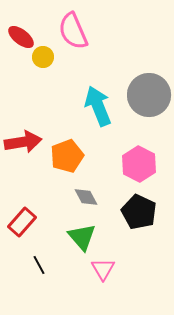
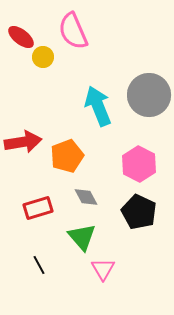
red rectangle: moved 16 px right, 14 px up; rotated 32 degrees clockwise
